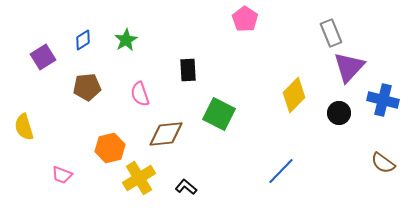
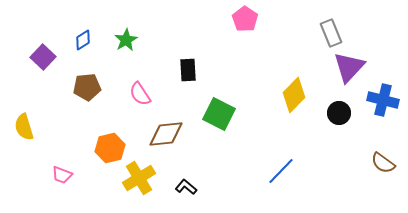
purple square: rotated 15 degrees counterclockwise
pink semicircle: rotated 15 degrees counterclockwise
